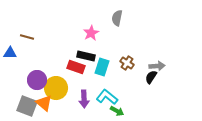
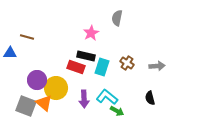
black semicircle: moved 1 px left, 21 px down; rotated 48 degrees counterclockwise
gray square: moved 1 px left
